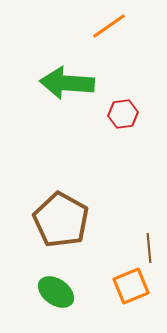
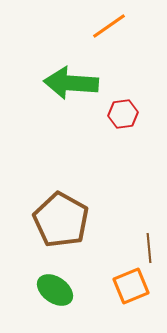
green arrow: moved 4 px right
green ellipse: moved 1 px left, 2 px up
